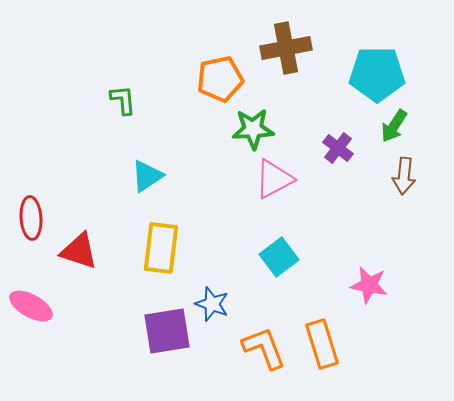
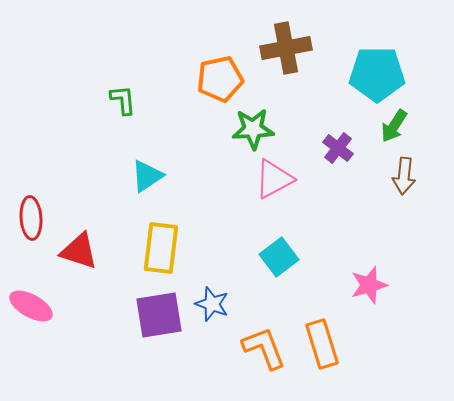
pink star: rotated 27 degrees counterclockwise
purple square: moved 8 px left, 16 px up
